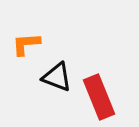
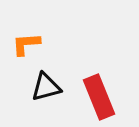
black triangle: moved 11 px left, 10 px down; rotated 36 degrees counterclockwise
